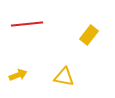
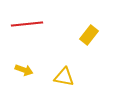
yellow arrow: moved 6 px right, 5 px up; rotated 42 degrees clockwise
